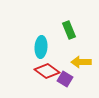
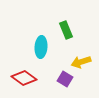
green rectangle: moved 3 px left
yellow arrow: rotated 18 degrees counterclockwise
red diamond: moved 23 px left, 7 px down
